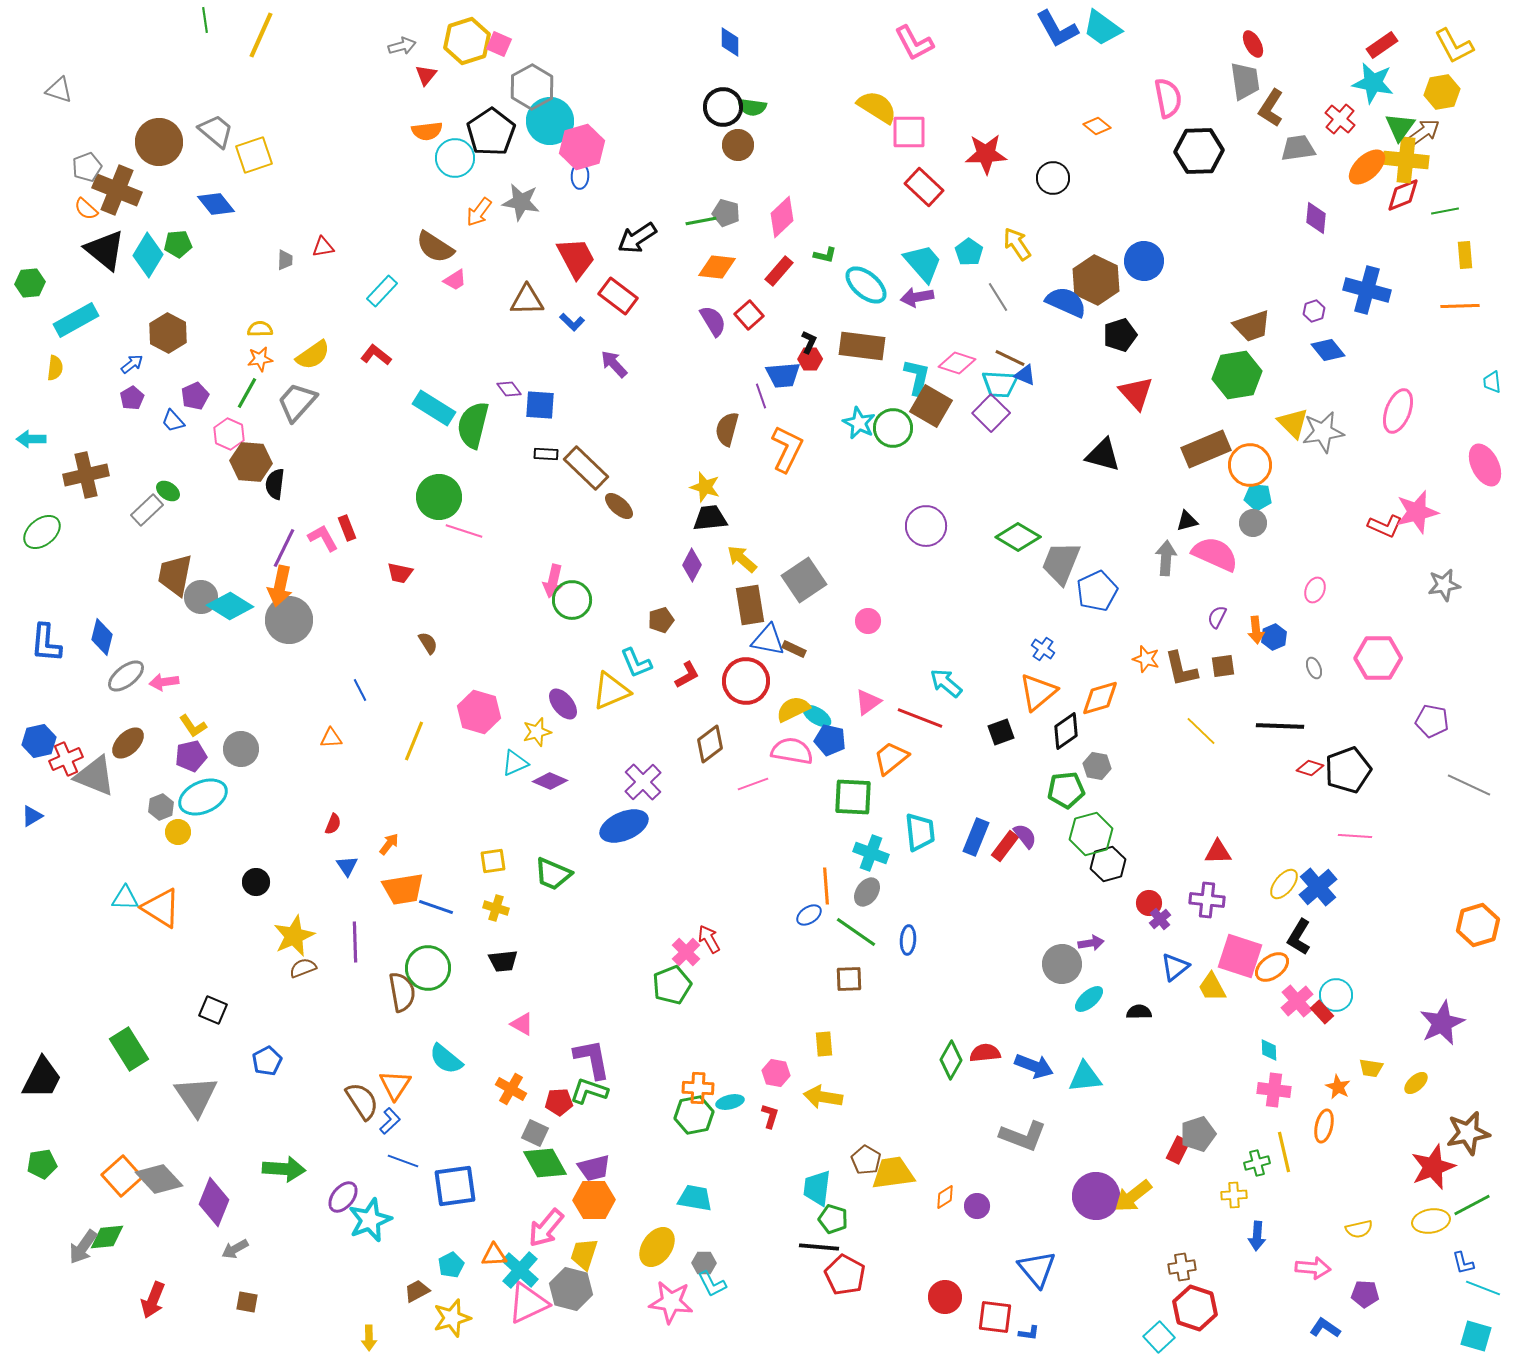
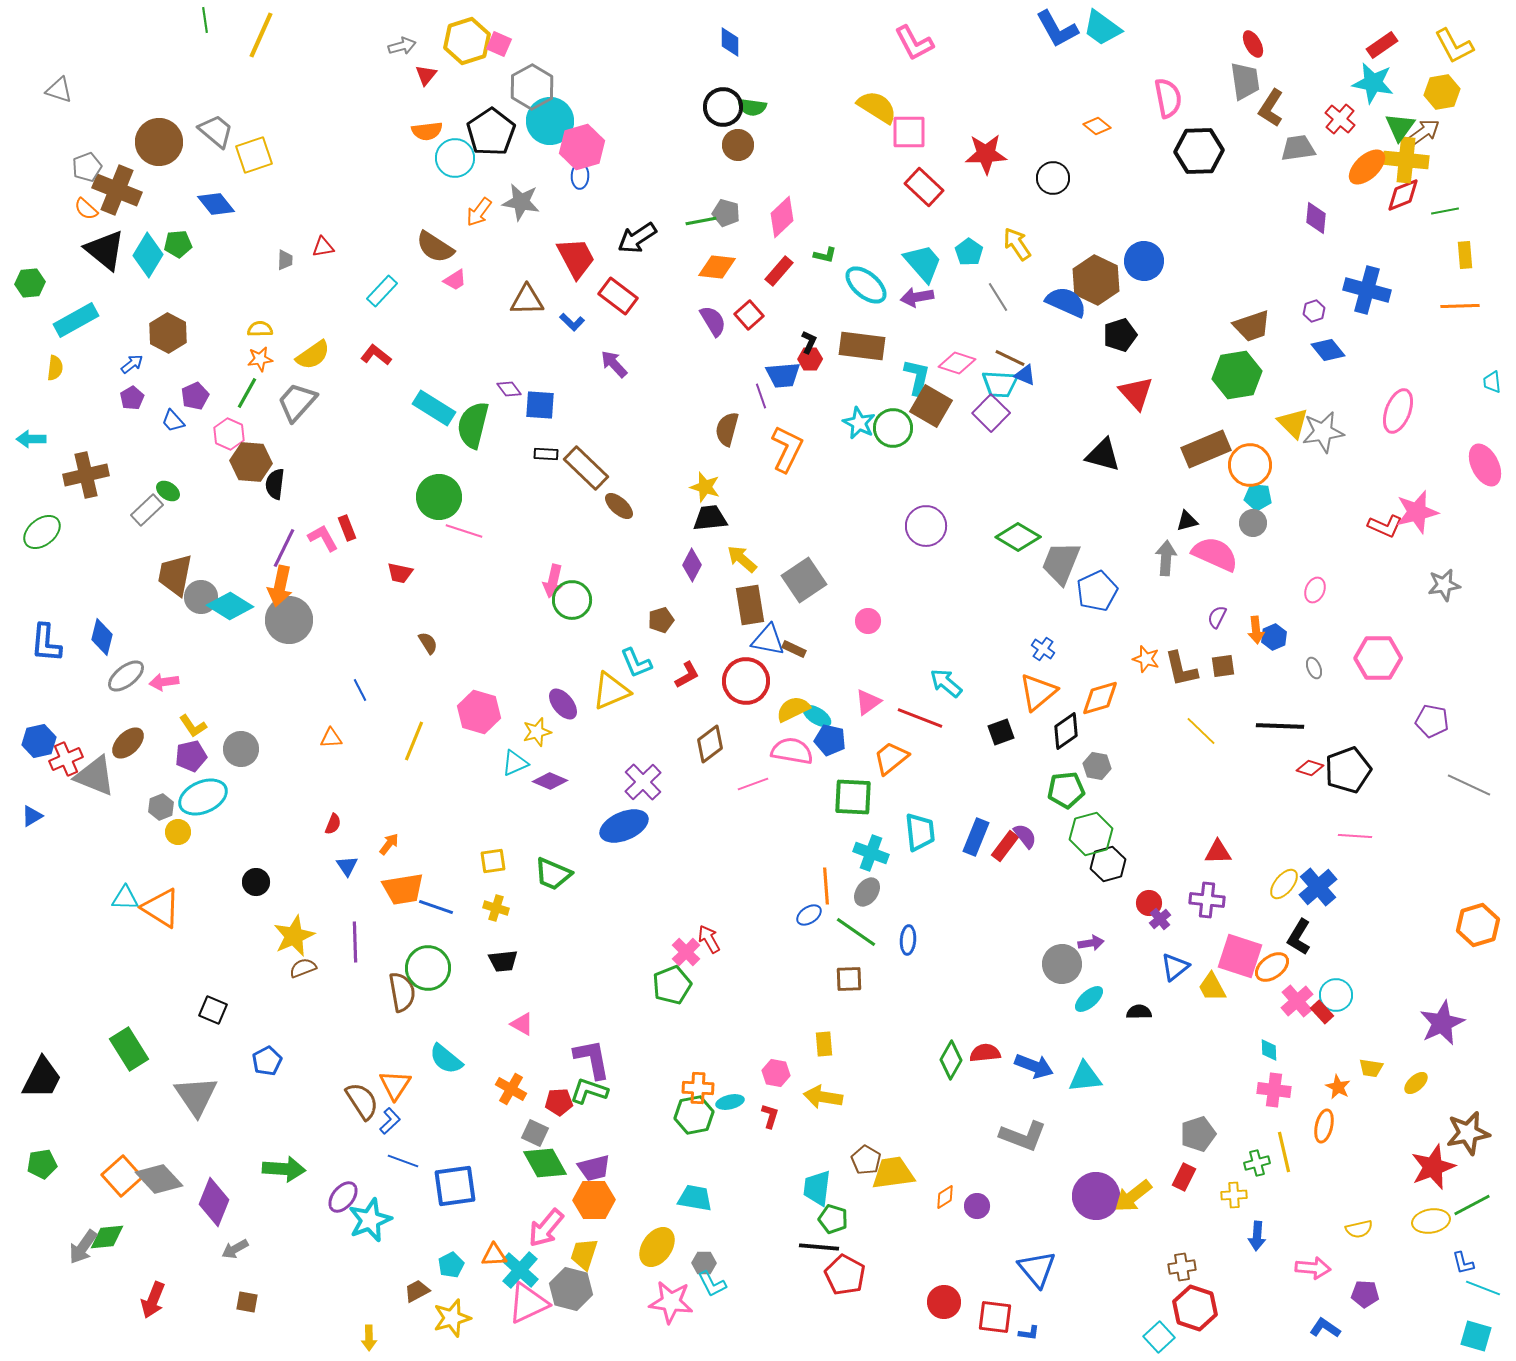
red rectangle at (1178, 1150): moved 6 px right, 27 px down
red circle at (945, 1297): moved 1 px left, 5 px down
